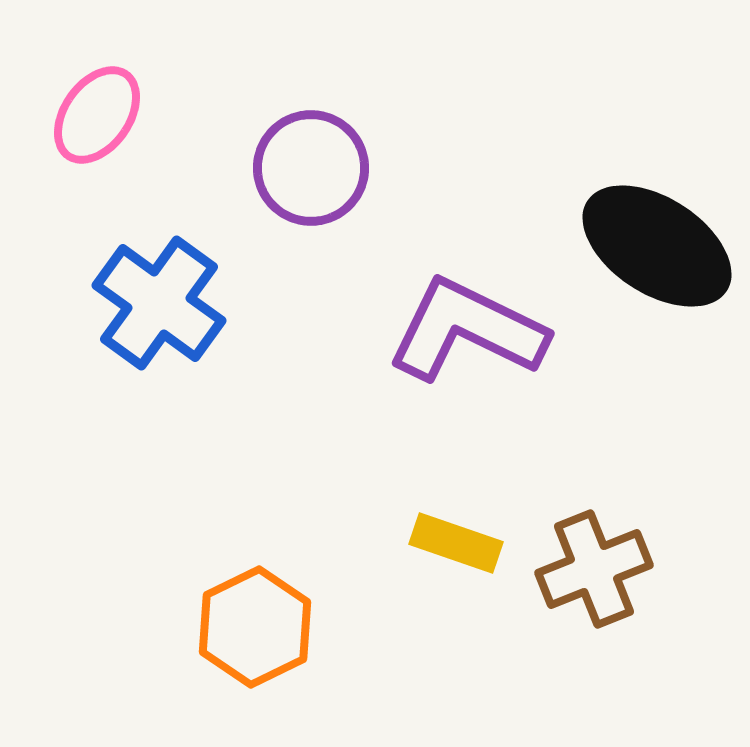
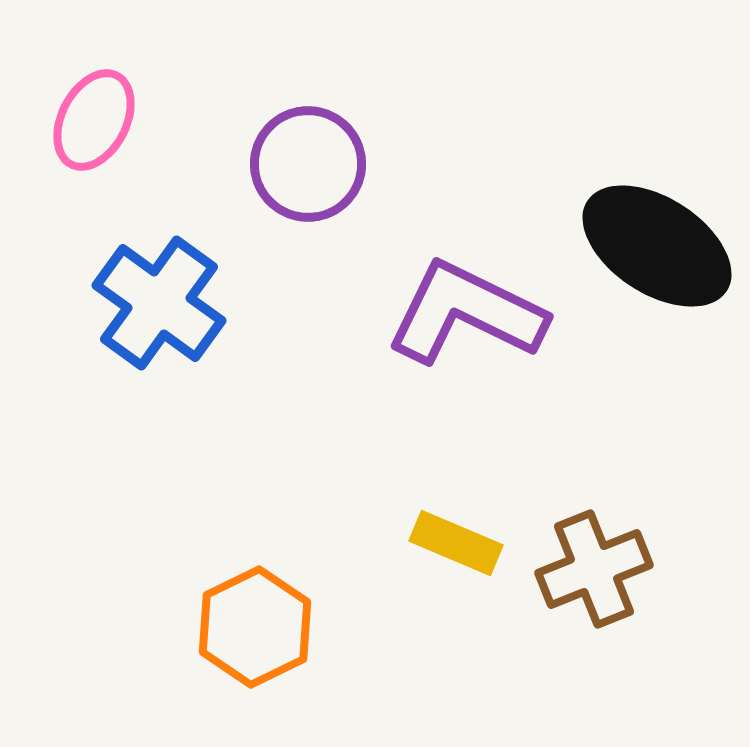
pink ellipse: moved 3 px left, 5 px down; rotated 8 degrees counterclockwise
purple circle: moved 3 px left, 4 px up
purple L-shape: moved 1 px left, 17 px up
yellow rectangle: rotated 4 degrees clockwise
